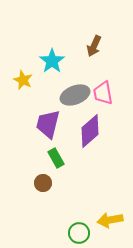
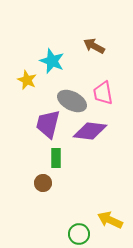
brown arrow: rotated 95 degrees clockwise
cyan star: rotated 15 degrees counterclockwise
yellow star: moved 4 px right
gray ellipse: moved 3 px left, 6 px down; rotated 48 degrees clockwise
purple diamond: rotated 48 degrees clockwise
green rectangle: rotated 30 degrees clockwise
yellow arrow: rotated 35 degrees clockwise
green circle: moved 1 px down
